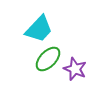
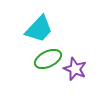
green ellipse: rotated 20 degrees clockwise
